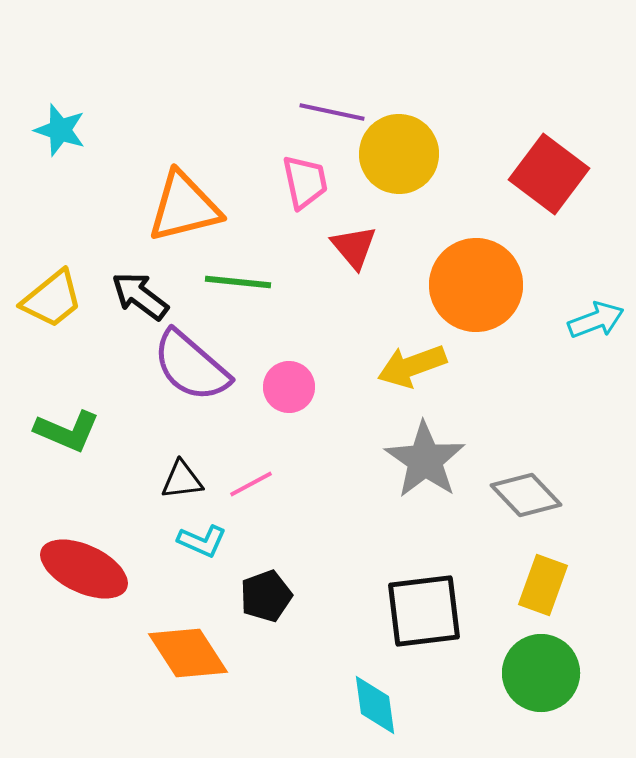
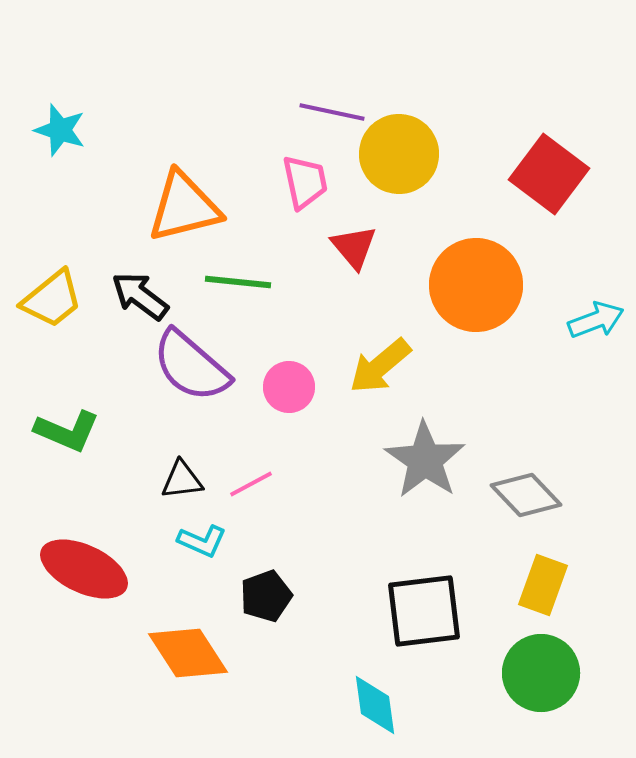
yellow arrow: moved 32 px left; rotated 20 degrees counterclockwise
